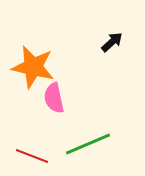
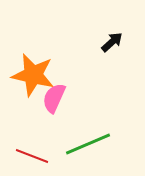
orange star: moved 8 px down
pink semicircle: rotated 36 degrees clockwise
